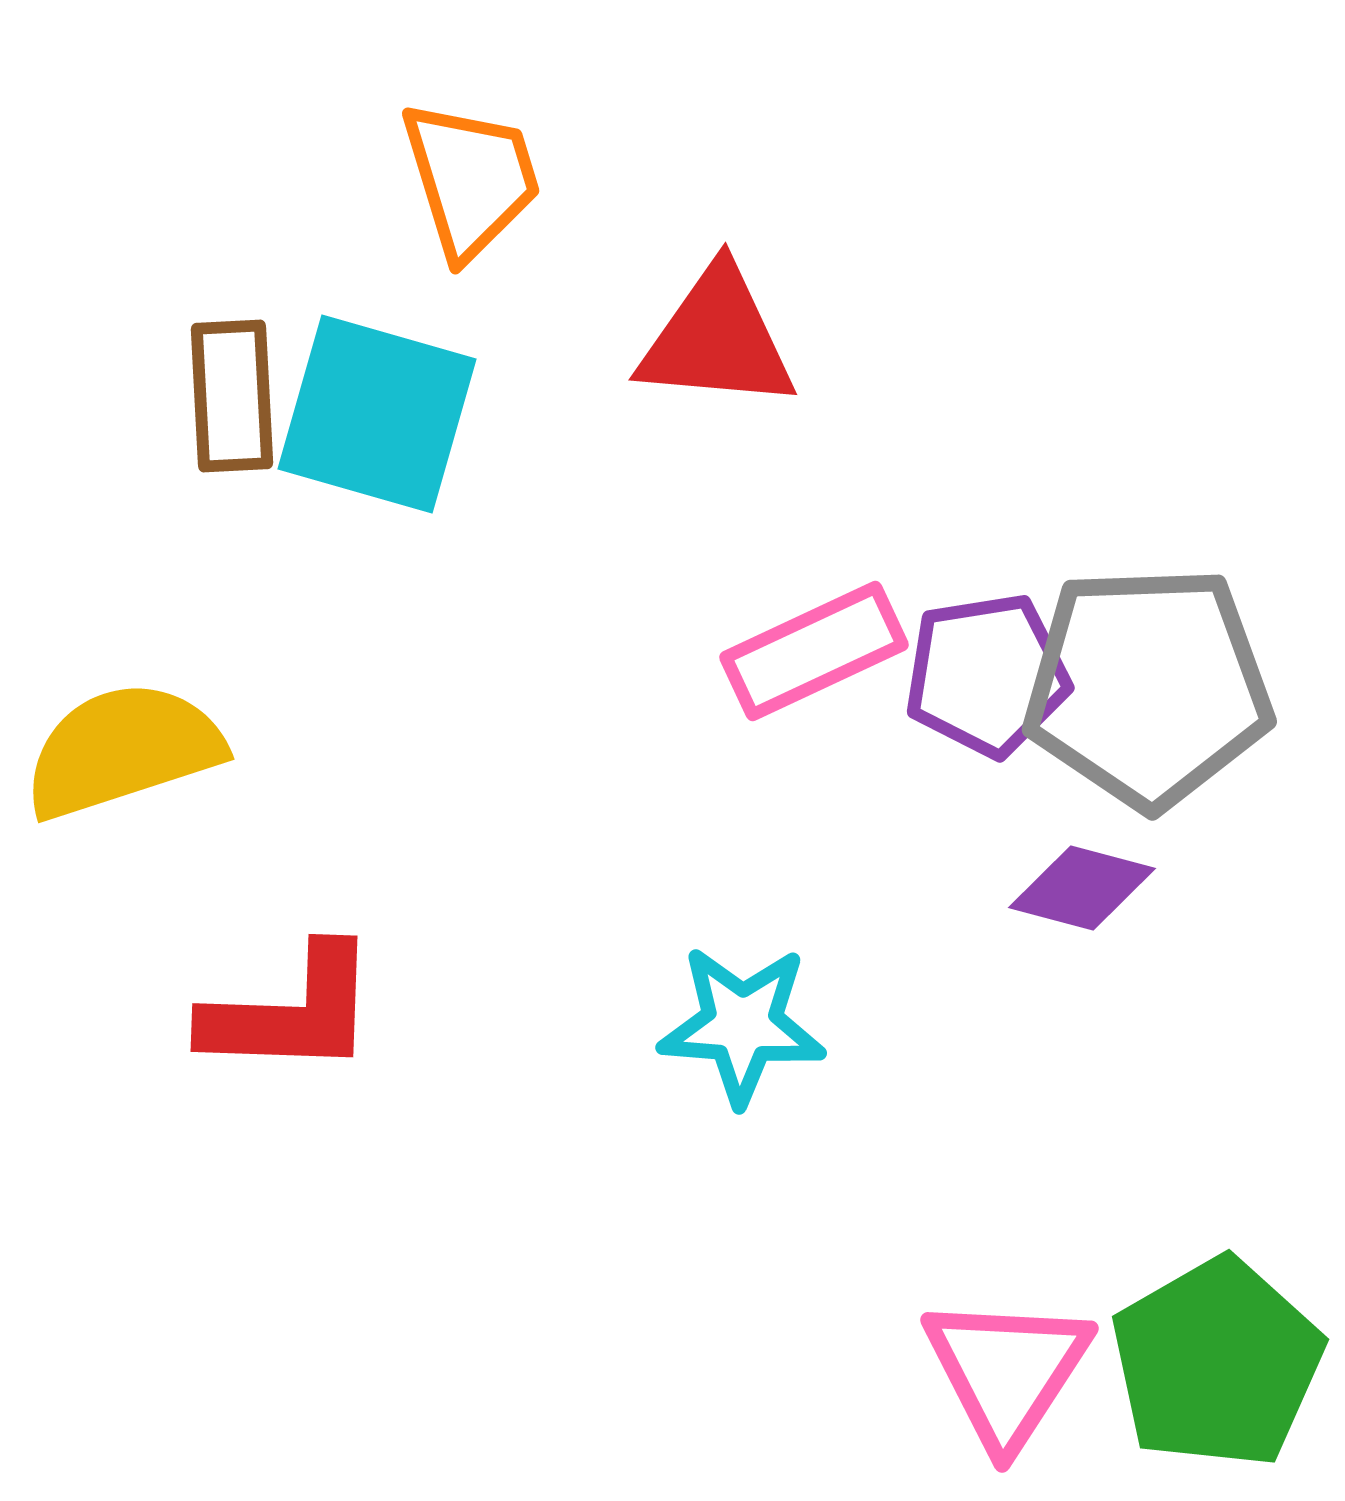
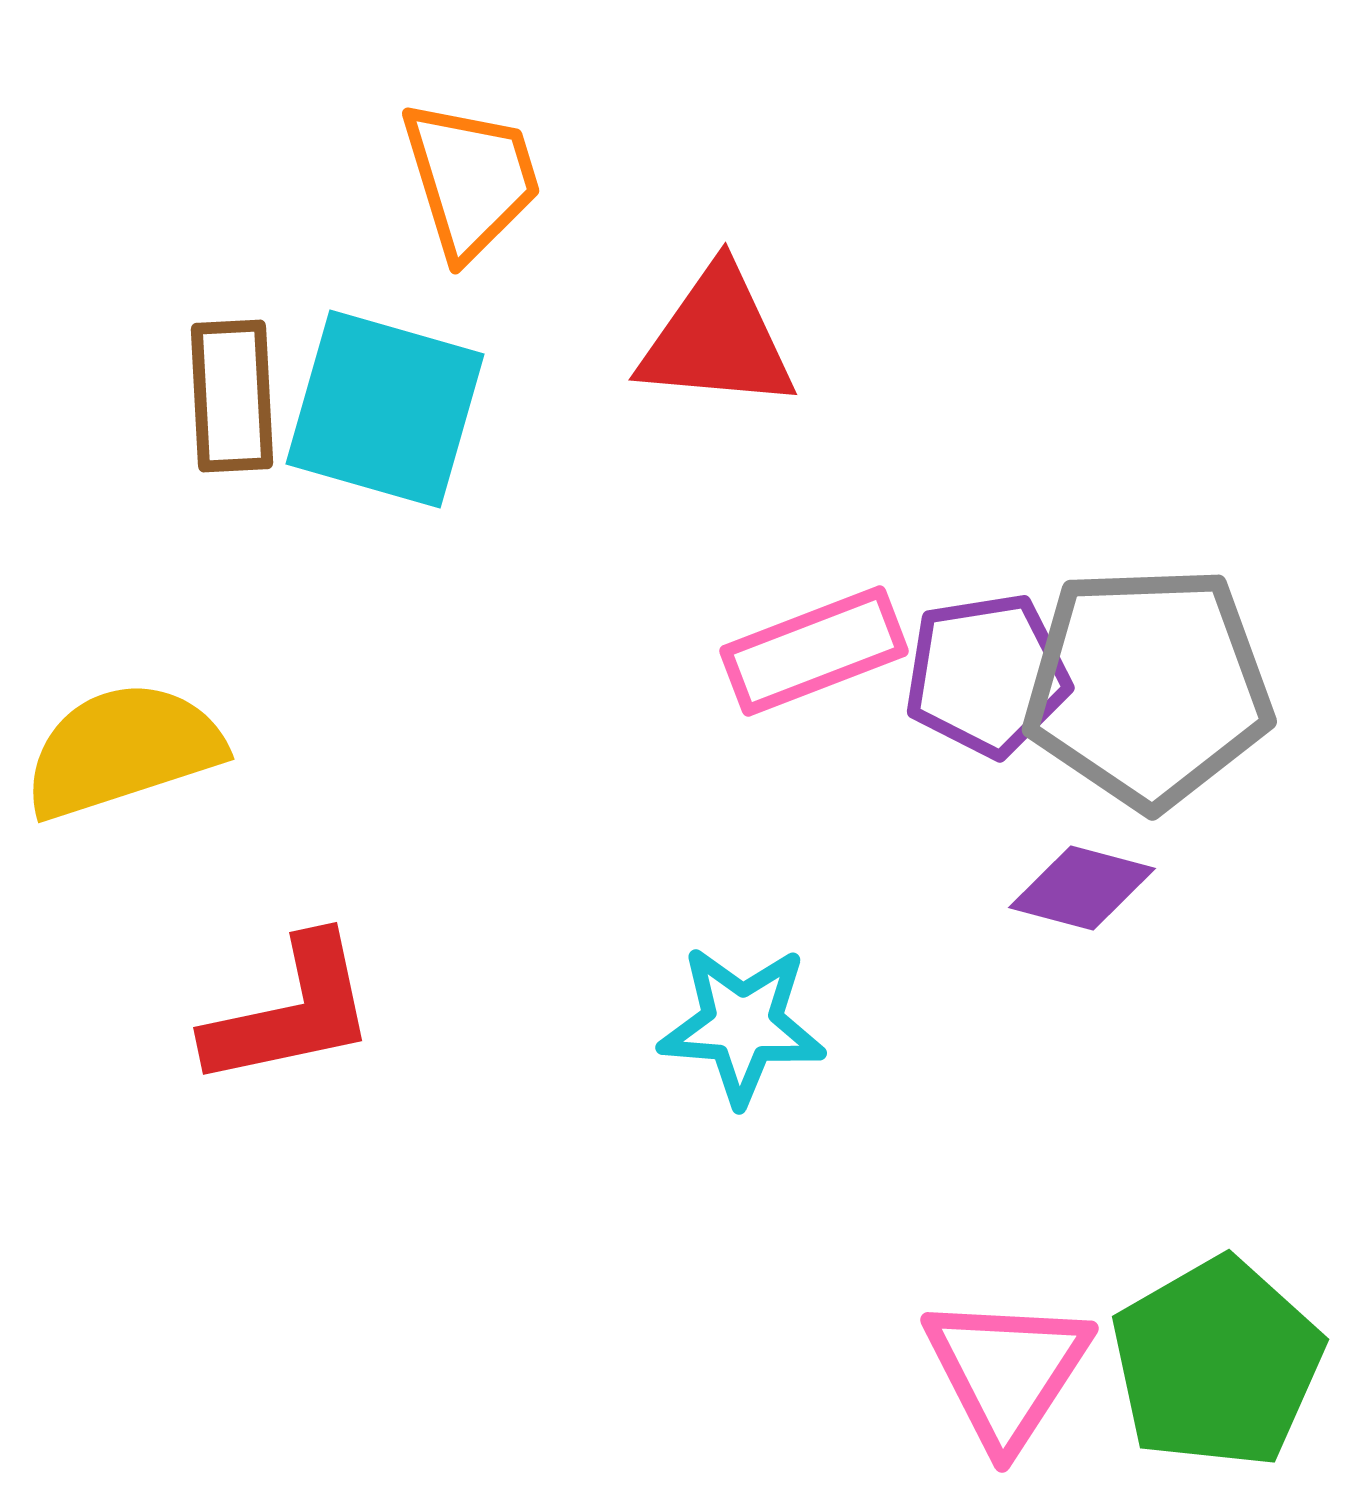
cyan square: moved 8 px right, 5 px up
pink rectangle: rotated 4 degrees clockwise
red L-shape: rotated 14 degrees counterclockwise
